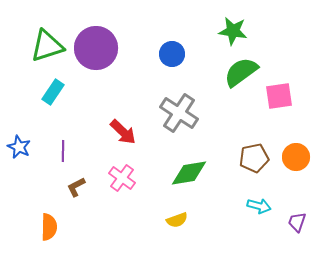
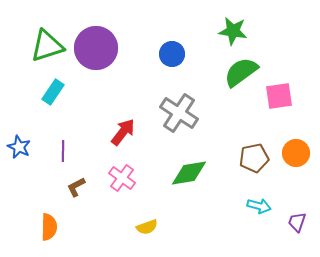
red arrow: rotated 96 degrees counterclockwise
orange circle: moved 4 px up
yellow semicircle: moved 30 px left, 7 px down
